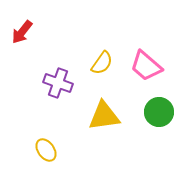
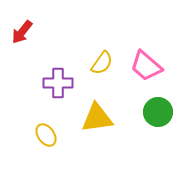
purple cross: rotated 20 degrees counterclockwise
green circle: moved 1 px left
yellow triangle: moved 7 px left, 2 px down
yellow ellipse: moved 15 px up
